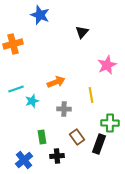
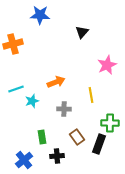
blue star: rotated 18 degrees counterclockwise
